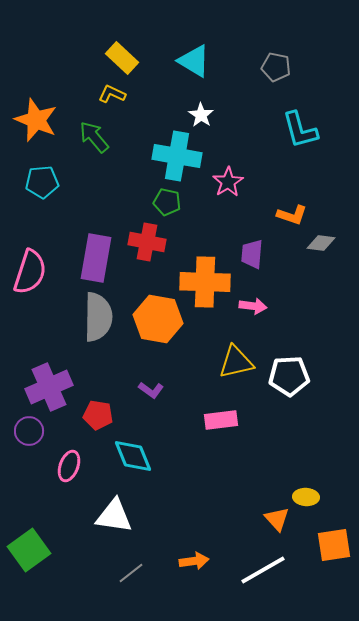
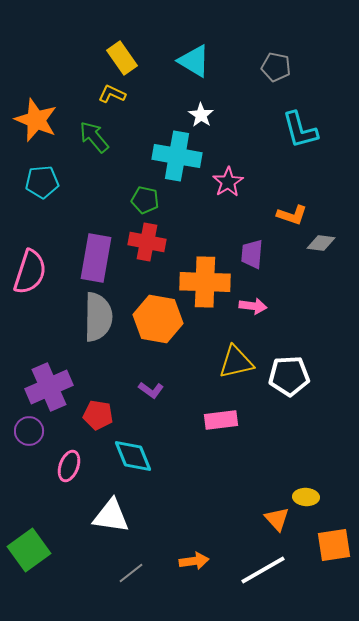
yellow rectangle: rotated 12 degrees clockwise
green pentagon: moved 22 px left, 2 px up
white triangle: moved 3 px left
